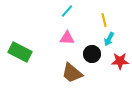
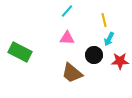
black circle: moved 2 px right, 1 px down
